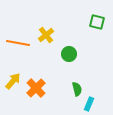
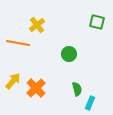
yellow cross: moved 9 px left, 10 px up
cyan rectangle: moved 1 px right, 1 px up
